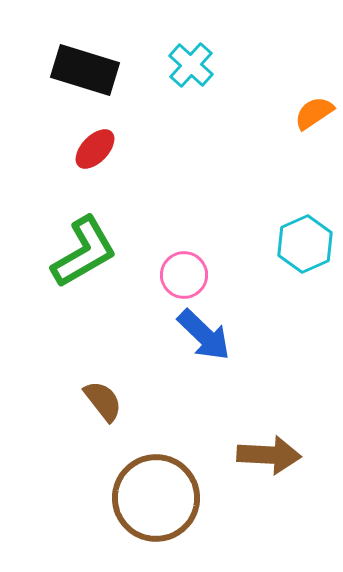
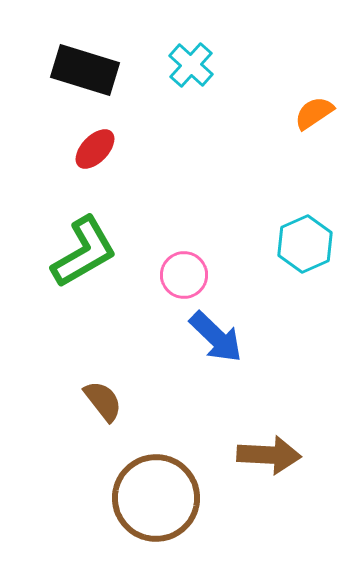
blue arrow: moved 12 px right, 2 px down
